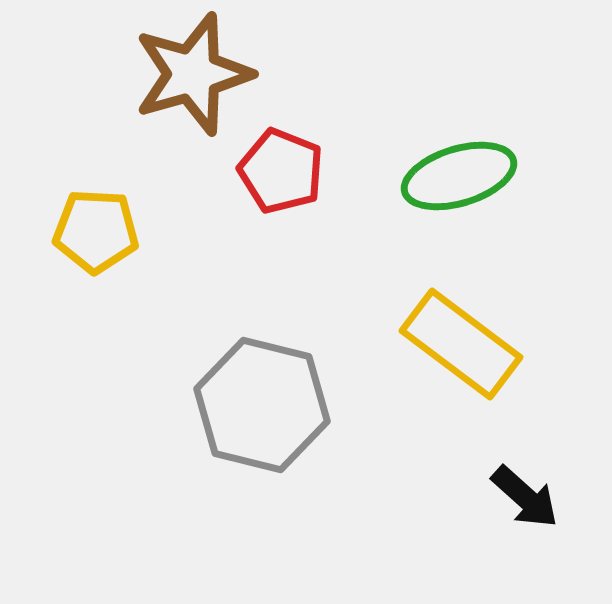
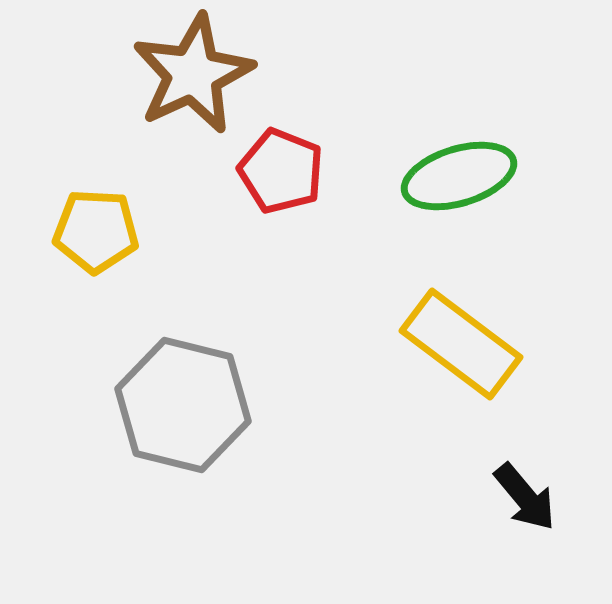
brown star: rotated 9 degrees counterclockwise
gray hexagon: moved 79 px left
black arrow: rotated 8 degrees clockwise
